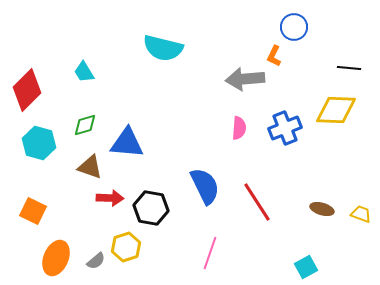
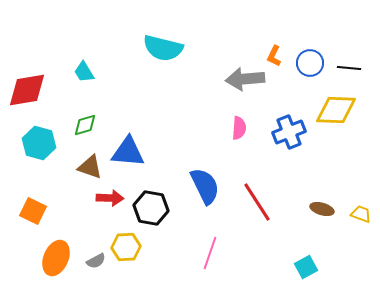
blue circle: moved 16 px right, 36 px down
red diamond: rotated 36 degrees clockwise
blue cross: moved 4 px right, 4 px down
blue triangle: moved 1 px right, 9 px down
yellow hexagon: rotated 16 degrees clockwise
gray semicircle: rotated 12 degrees clockwise
